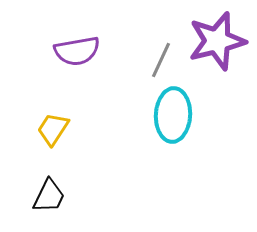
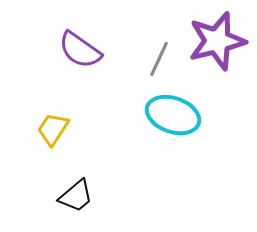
purple semicircle: moved 3 px right, 1 px up; rotated 45 degrees clockwise
gray line: moved 2 px left, 1 px up
cyan ellipse: rotated 74 degrees counterclockwise
black trapezoid: moved 27 px right; rotated 24 degrees clockwise
